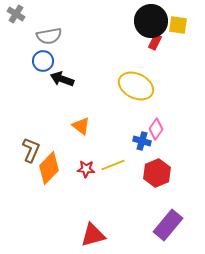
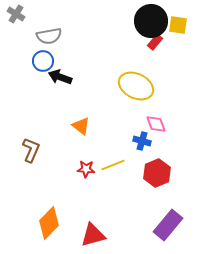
red rectangle: rotated 14 degrees clockwise
black arrow: moved 2 px left, 2 px up
pink diamond: moved 5 px up; rotated 55 degrees counterclockwise
orange diamond: moved 55 px down
